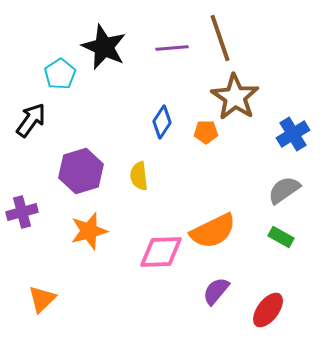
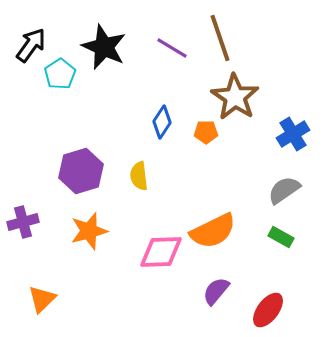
purple line: rotated 36 degrees clockwise
black arrow: moved 75 px up
purple cross: moved 1 px right, 10 px down
